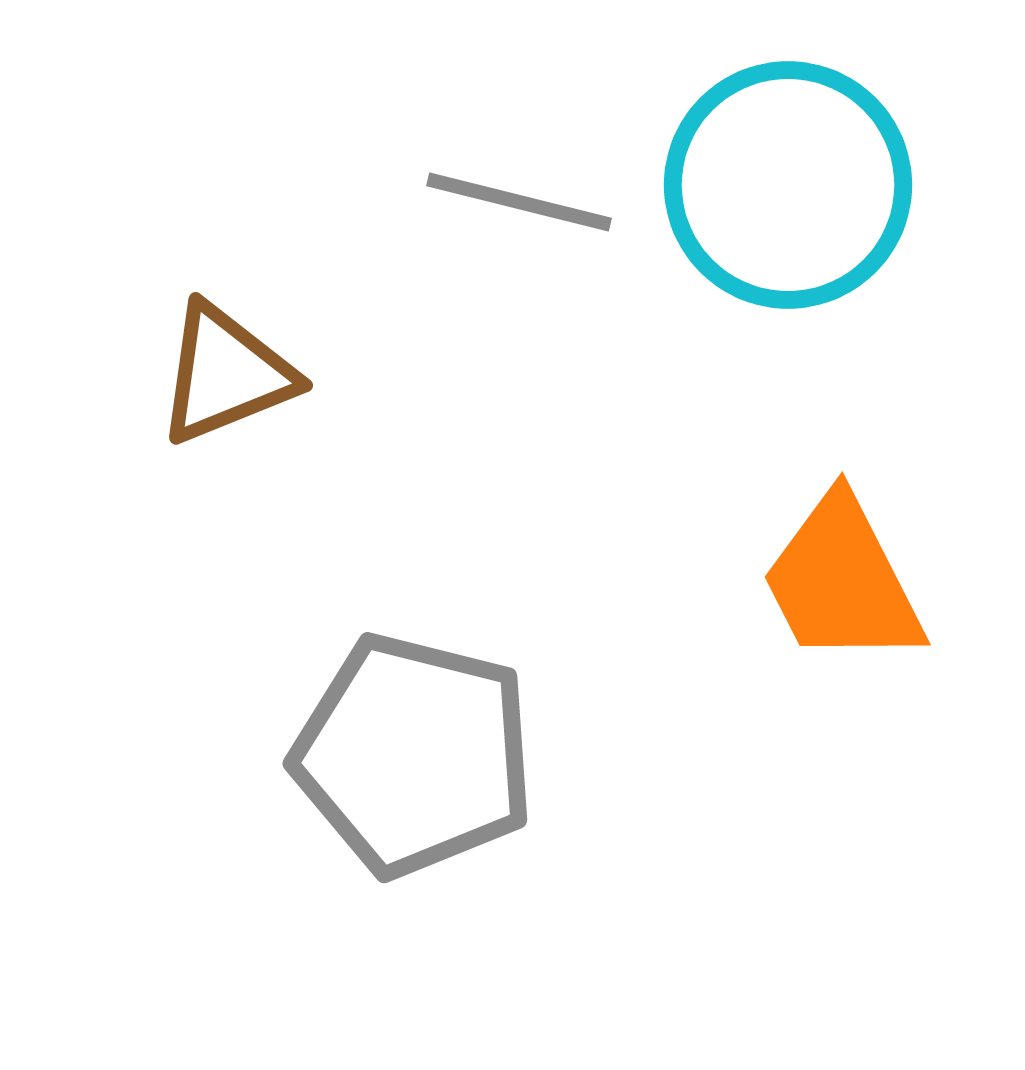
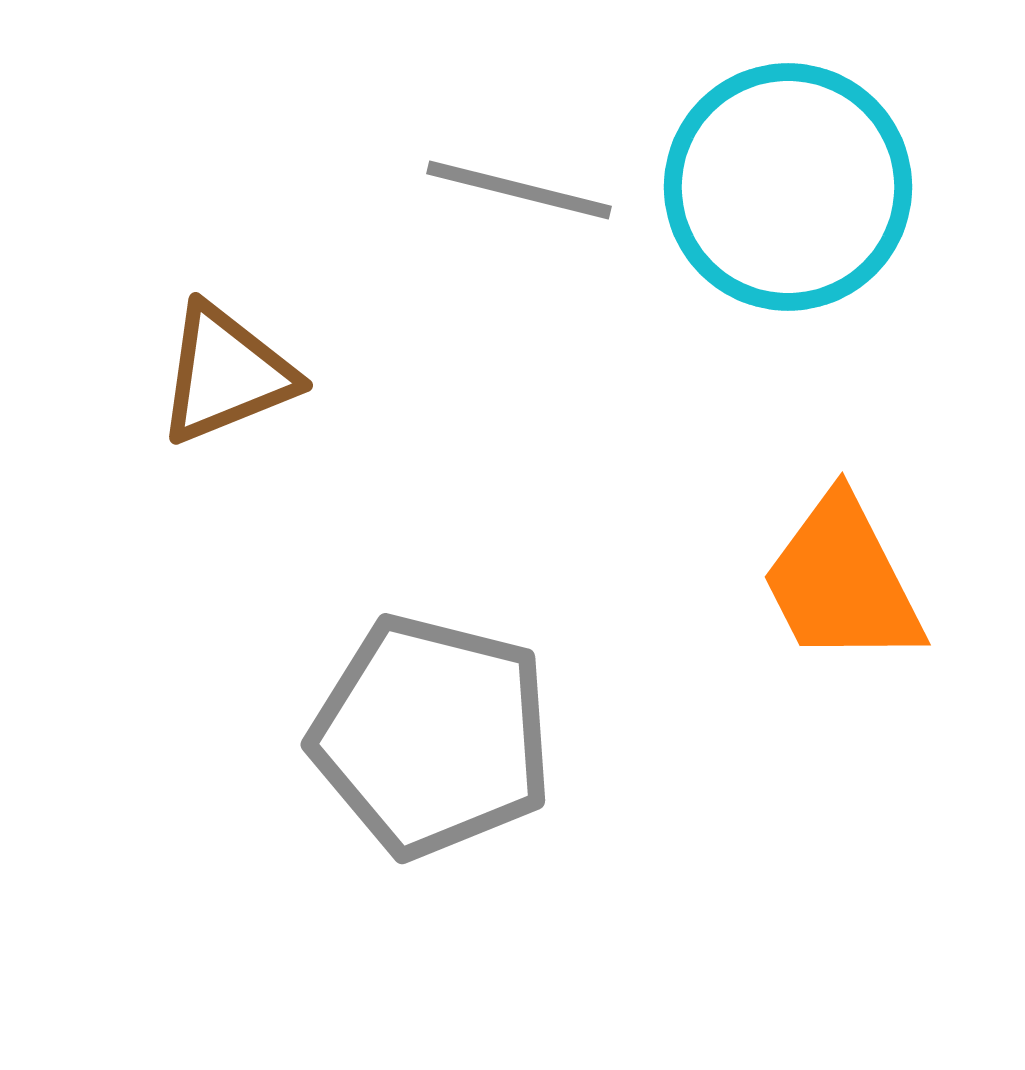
cyan circle: moved 2 px down
gray line: moved 12 px up
gray pentagon: moved 18 px right, 19 px up
